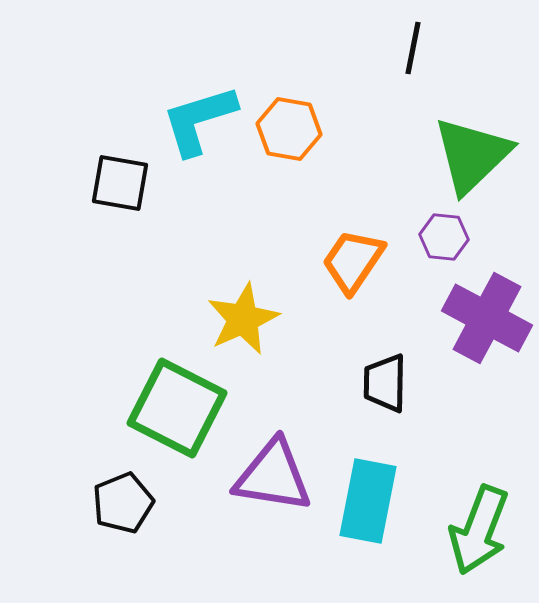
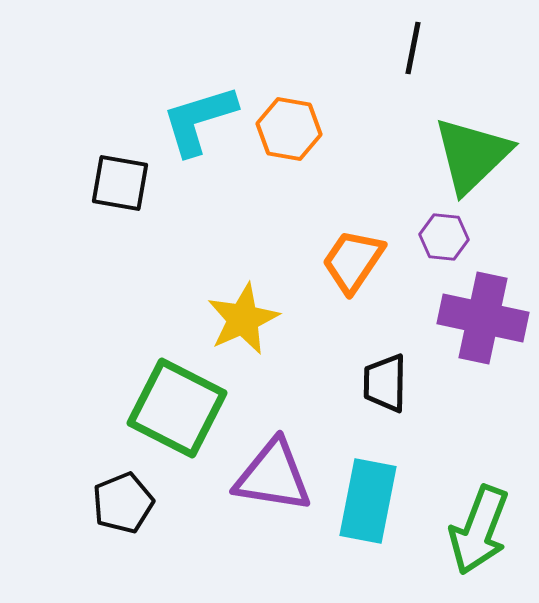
purple cross: moved 4 px left; rotated 16 degrees counterclockwise
